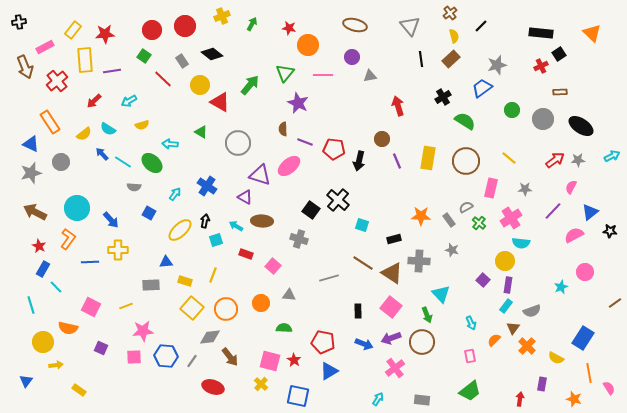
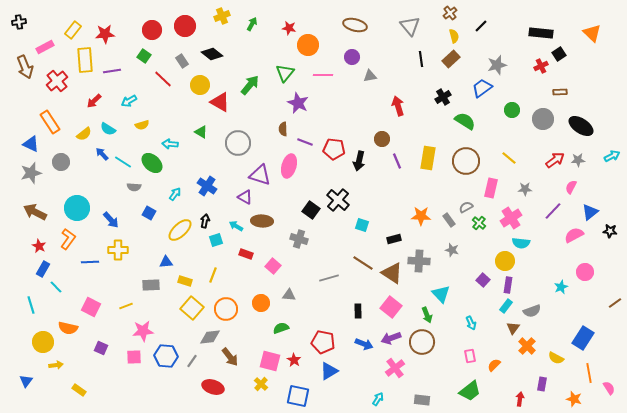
pink ellipse at (289, 166): rotated 35 degrees counterclockwise
green semicircle at (284, 328): moved 3 px left; rotated 21 degrees counterclockwise
orange semicircle at (494, 340): moved 25 px down
